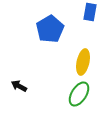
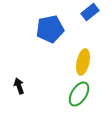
blue rectangle: rotated 42 degrees clockwise
blue pentagon: rotated 20 degrees clockwise
black arrow: rotated 42 degrees clockwise
